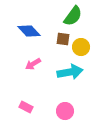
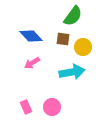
blue diamond: moved 2 px right, 5 px down
yellow circle: moved 2 px right
pink arrow: moved 1 px left, 1 px up
cyan arrow: moved 2 px right
pink rectangle: rotated 40 degrees clockwise
pink circle: moved 13 px left, 4 px up
